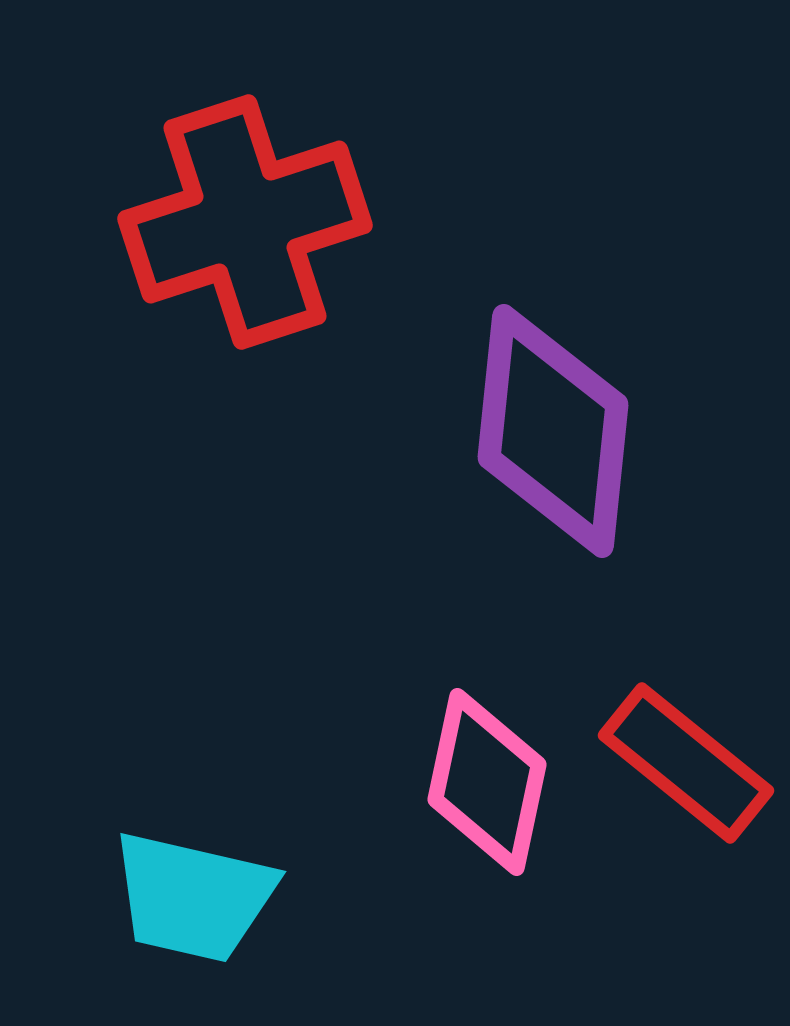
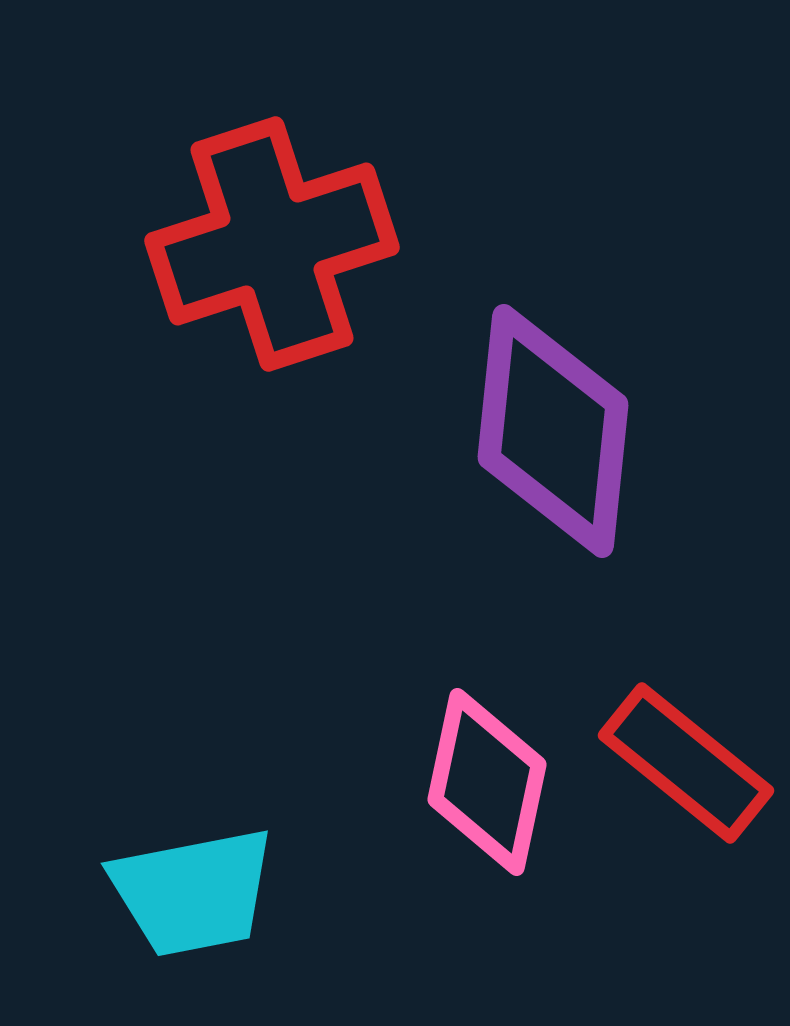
red cross: moved 27 px right, 22 px down
cyan trapezoid: moved 5 px up; rotated 24 degrees counterclockwise
